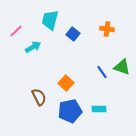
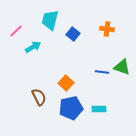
blue line: rotated 48 degrees counterclockwise
blue pentagon: moved 1 px right, 3 px up
